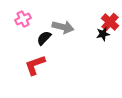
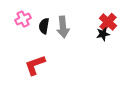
red cross: moved 2 px left
gray arrow: rotated 70 degrees clockwise
black semicircle: moved 12 px up; rotated 35 degrees counterclockwise
